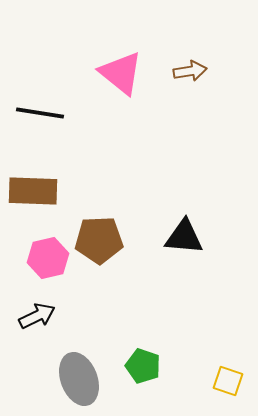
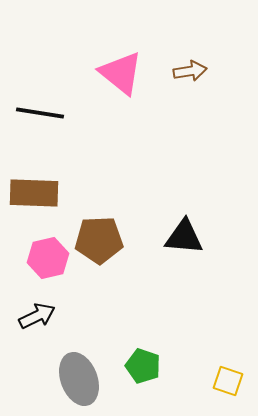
brown rectangle: moved 1 px right, 2 px down
